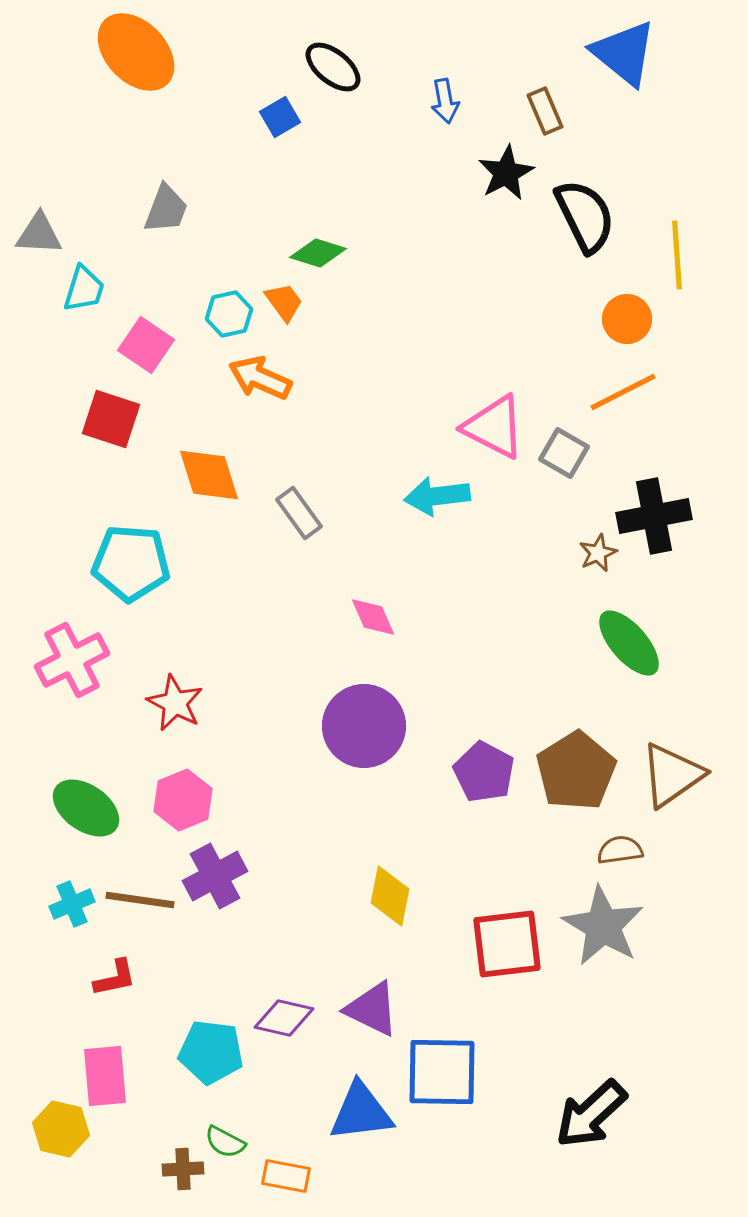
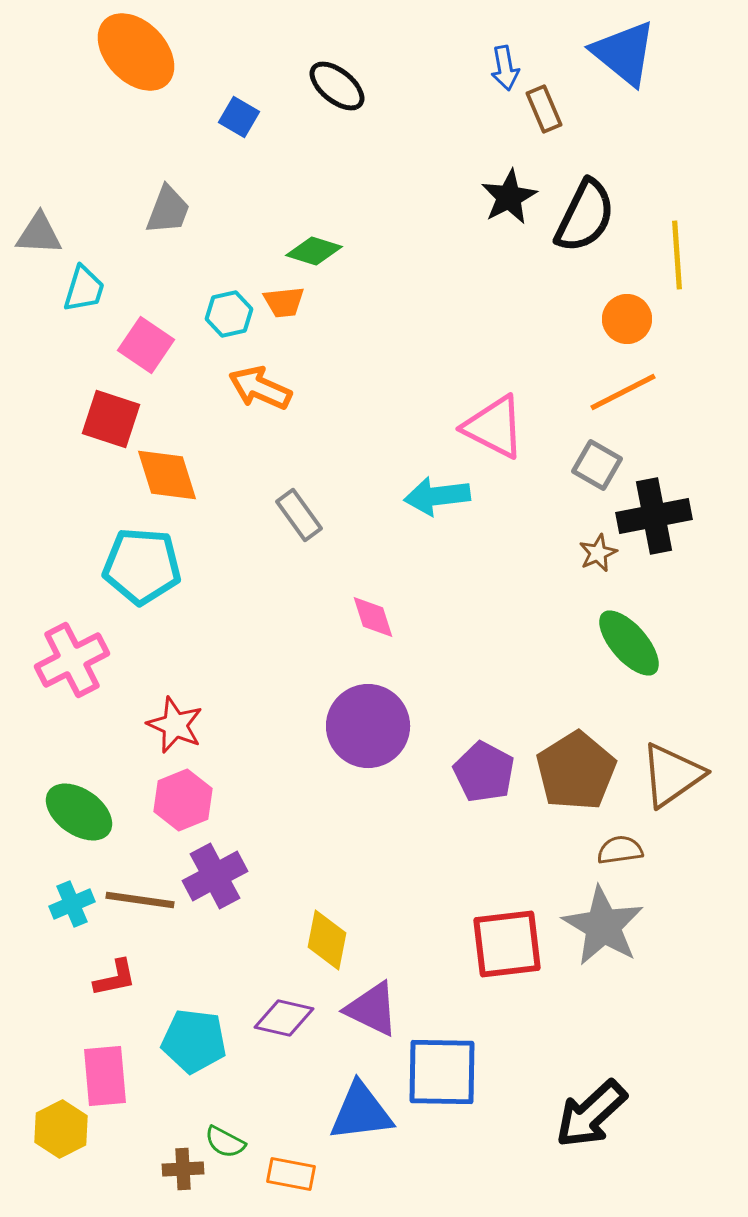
black ellipse at (333, 67): moved 4 px right, 19 px down
blue arrow at (445, 101): moved 60 px right, 33 px up
brown rectangle at (545, 111): moved 1 px left, 2 px up
blue square at (280, 117): moved 41 px left; rotated 30 degrees counterclockwise
black star at (506, 173): moved 3 px right, 24 px down
gray trapezoid at (166, 209): moved 2 px right, 1 px down
black semicircle at (585, 216): rotated 52 degrees clockwise
green diamond at (318, 253): moved 4 px left, 2 px up
orange trapezoid at (284, 302): rotated 120 degrees clockwise
orange arrow at (260, 378): moved 10 px down
gray square at (564, 453): moved 33 px right, 12 px down
orange diamond at (209, 475): moved 42 px left
gray rectangle at (299, 513): moved 2 px down
cyan pentagon at (131, 563): moved 11 px right, 3 px down
pink diamond at (373, 617): rotated 6 degrees clockwise
red star at (175, 703): moved 22 px down; rotated 4 degrees counterclockwise
purple circle at (364, 726): moved 4 px right
green ellipse at (86, 808): moved 7 px left, 4 px down
yellow diamond at (390, 896): moved 63 px left, 44 px down
cyan pentagon at (211, 1052): moved 17 px left, 11 px up
yellow hexagon at (61, 1129): rotated 20 degrees clockwise
orange rectangle at (286, 1176): moved 5 px right, 2 px up
